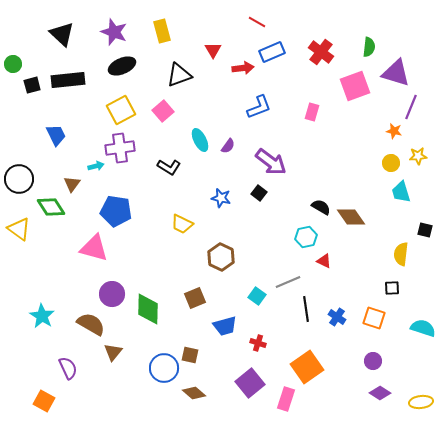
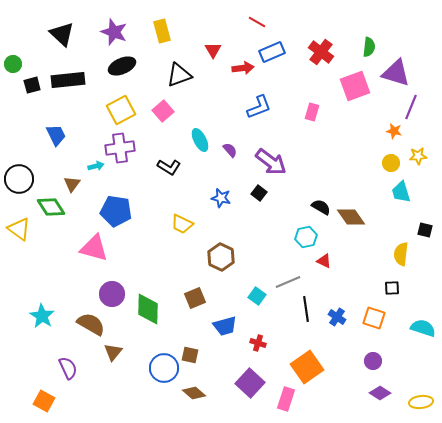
purple semicircle at (228, 146): moved 2 px right, 4 px down; rotated 77 degrees counterclockwise
purple square at (250, 383): rotated 8 degrees counterclockwise
